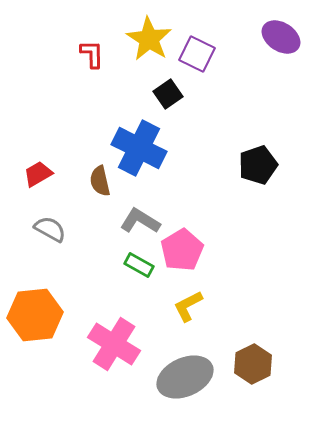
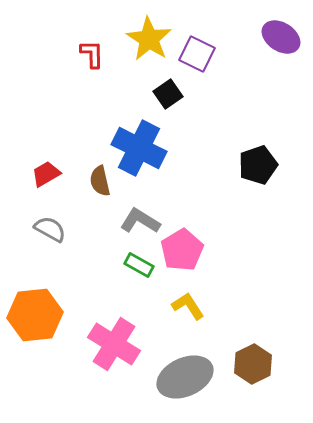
red trapezoid: moved 8 px right
yellow L-shape: rotated 84 degrees clockwise
